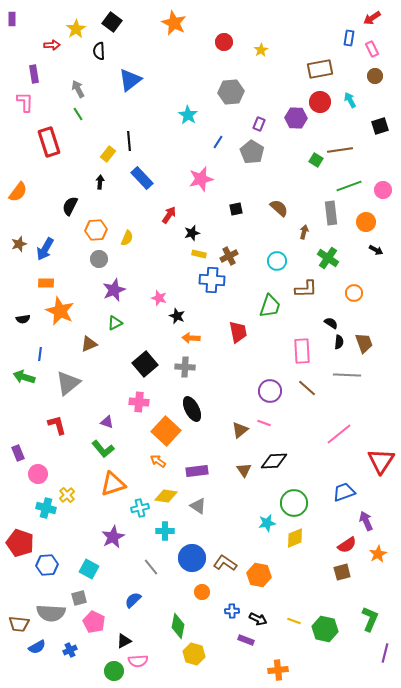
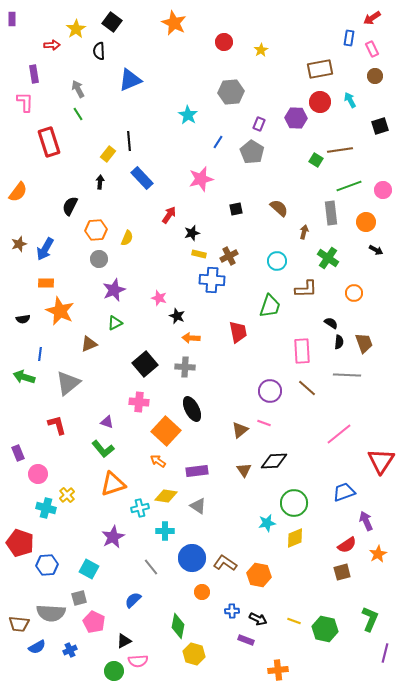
blue triangle at (130, 80): rotated 15 degrees clockwise
